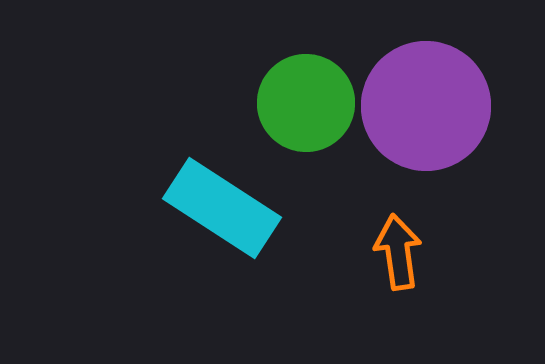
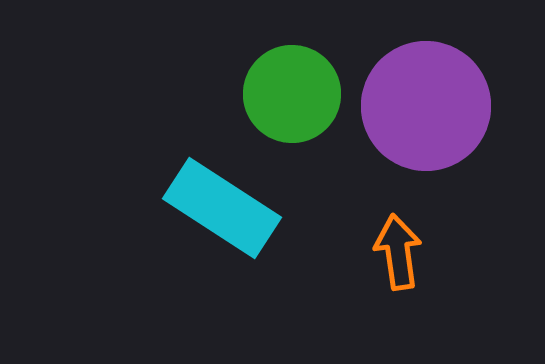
green circle: moved 14 px left, 9 px up
